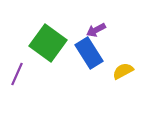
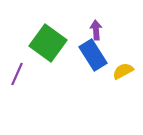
purple arrow: rotated 114 degrees clockwise
blue rectangle: moved 4 px right, 2 px down
